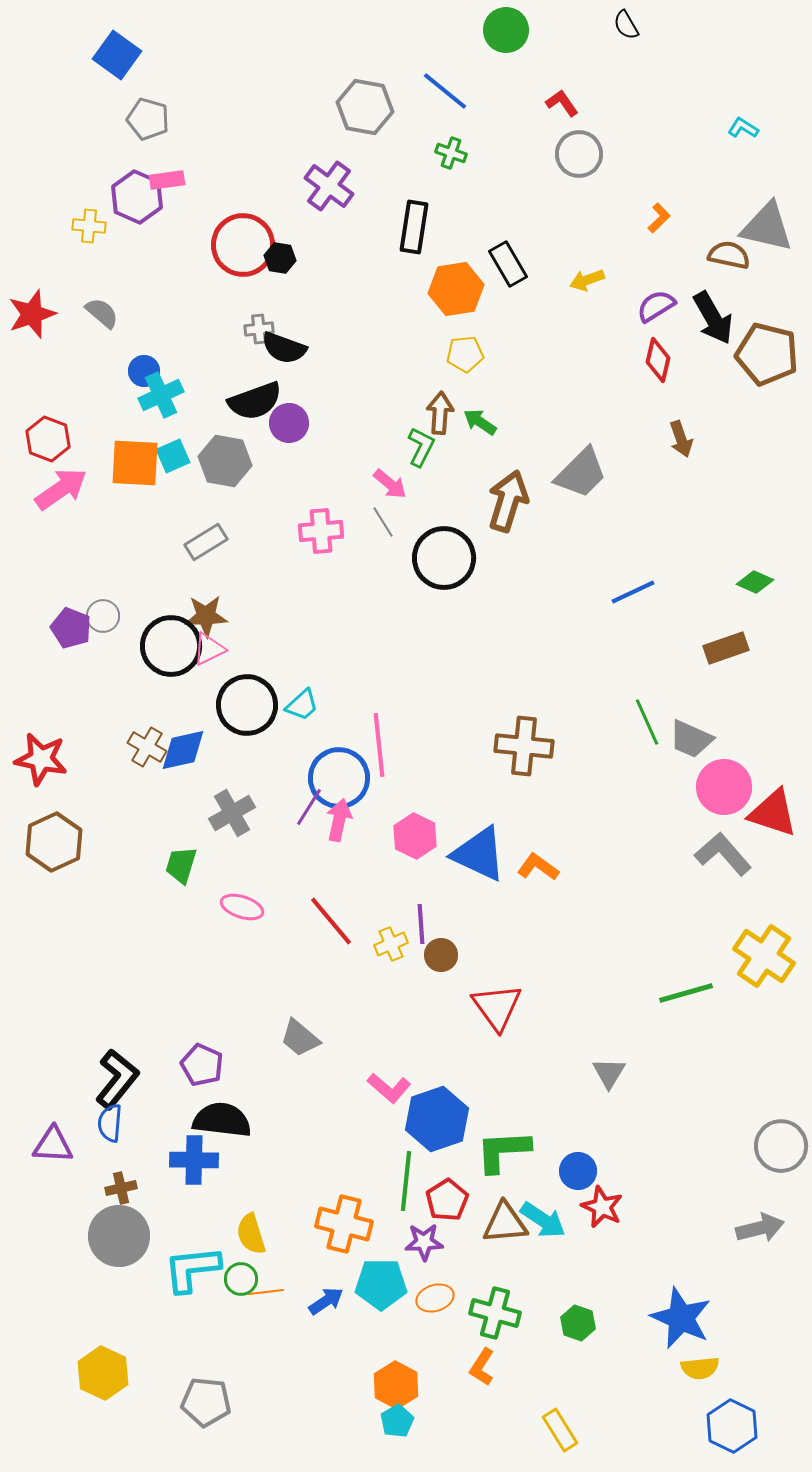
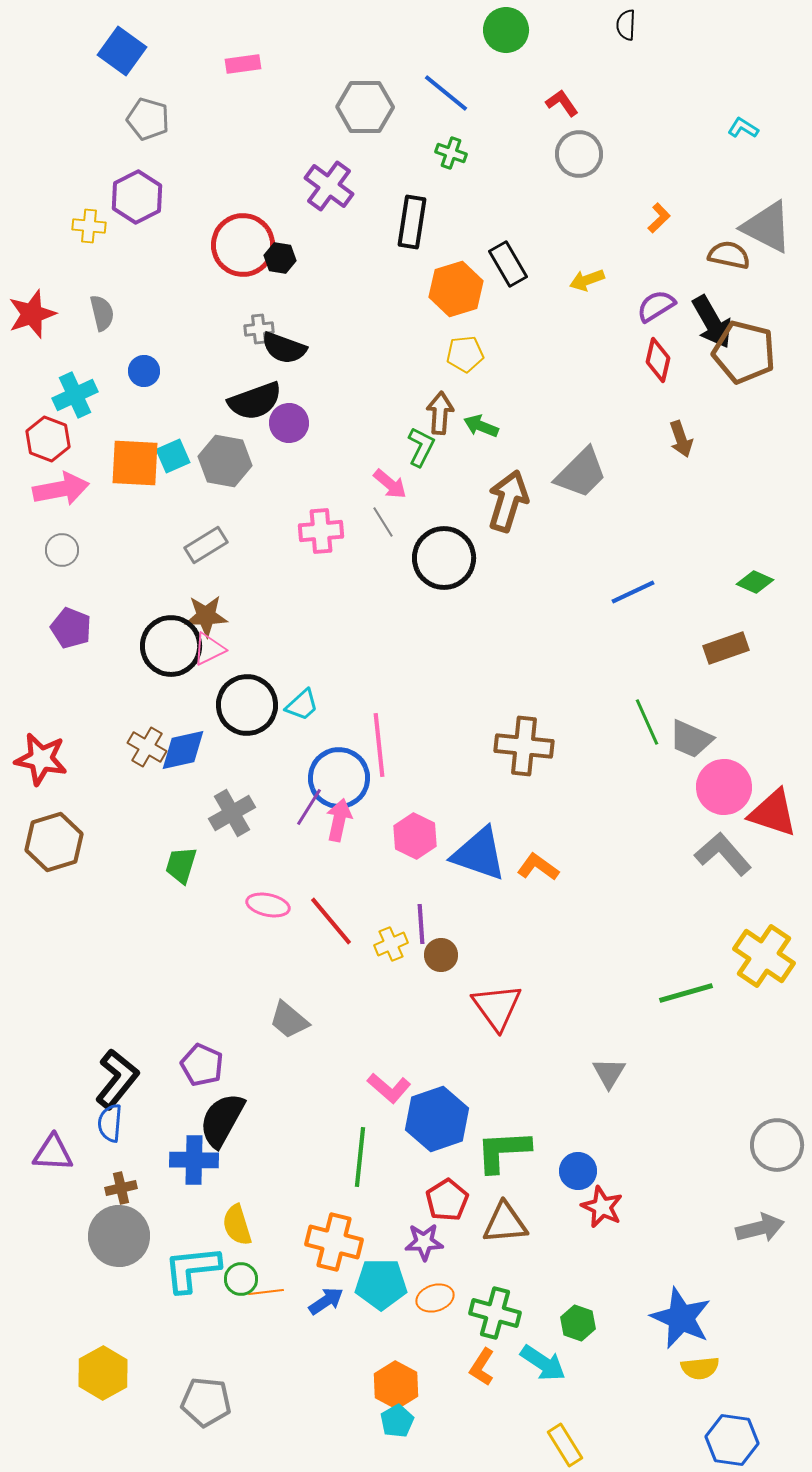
black semicircle at (626, 25): rotated 32 degrees clockwise
blue square at (117, 55): moved 5 px right, 4 px up
blue line at (445, 91): moved 1 px right, 2 px down
gray hexagon at (365, 107): rotated 10 degrees counterclockwise
pink rectangle at (167, 180): moved 76 px right, 116 px up
purple hexagon at (137, 197): rotated 9 degrees clockwise
black rectangle at (414, 227): moved 2 px left, 5 px up
gray triangle at (767, 227): rotated 14 degrees clockwise
orange hexagon at (456, 289): rotated 8 degrees counterclockwise
gray semicircle at (102, 313): rotated 36 degrees clockwise
black arrow at (713, 318): moved 1 px left, 4 px down
brown pentagon at (767, 354): moved 23 px left, 2 px up
cyan cross at (161, 395): moved 86 px left
green arrow at (480, 422): moved 1 px right, 4 px down; rotated 12 degrees counterclockwise
pink arrow at (61, 489): rotated 24 degrees clockwise
gray rectangle at (206, 542): moved 3 px down
gray circle at (103, 616): moved 41 px left, 66 px up
brown hexagon at (54, 842): rotated 8 degrees clockwise
blue triangle at (479, 854): rotated 6 degrees counterclockwise
pink ellipse at (242, 907): moved 26 px right, 2 px up; rotated 6 degrees counterclockwise
gray trapezoid at (300, 1038): moved 11 px left, 18 px up
black semicircle at (222, 1120): rotated 68 degrees counterclockwise
purple triangle at (53, 1145): moved 8 px down
gray circle at (781, 1146): moved 4 px left, 1 px up
green line at (406, 1181): moved 46 px left, 24 px up
cyan arrow at (543, 1220): moved 143 px down
orange cross at (344, 1224): moved 10 px left, 18 px down
yellow semicircle at (251, 1234): moved 14 px left, 9 px up
yellow hexagon at (103, 1373): rotated 6 degrees clockwise
blue hexagon at (732, 1426): moved 14 px down; rotated 18 degrees counterclockwise
yellow rectangle at (560, 1430): moved 5 px right, 15 px down
